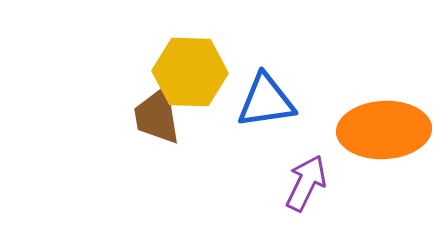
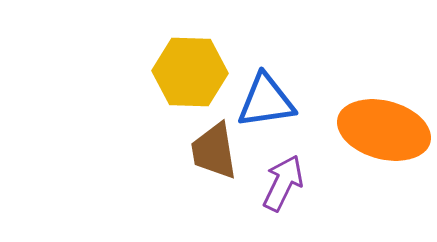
brown trapezoid: moved 57 px right, 35 px down
orange ellipse: rotated 18 degrees clockwise
purple arrow: moved 23 px left
